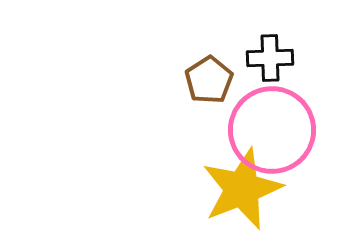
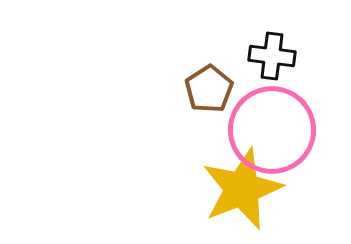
black cross: moved 2 px right, 2 px up; rotated 9 degrees clockwise
brown pentagon: moved 9 px down
